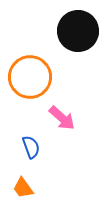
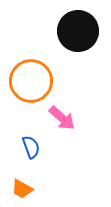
orange circle: moved 1 px right, 4 px down
orange trapezoid: moved 1 px left, 1 px down; rotated 25 degrees counterclockwise
